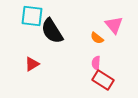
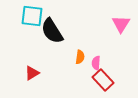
pink triangle: moved 7 px right, 1 px up; rotated 12 degrees clockwise
orange semicircle: moved 17 px left, 19 px down; rotated 120 degrees counterclockwise
red triangle: moved 9 px down
red rectangle: rotated 15 degrees clockwise
